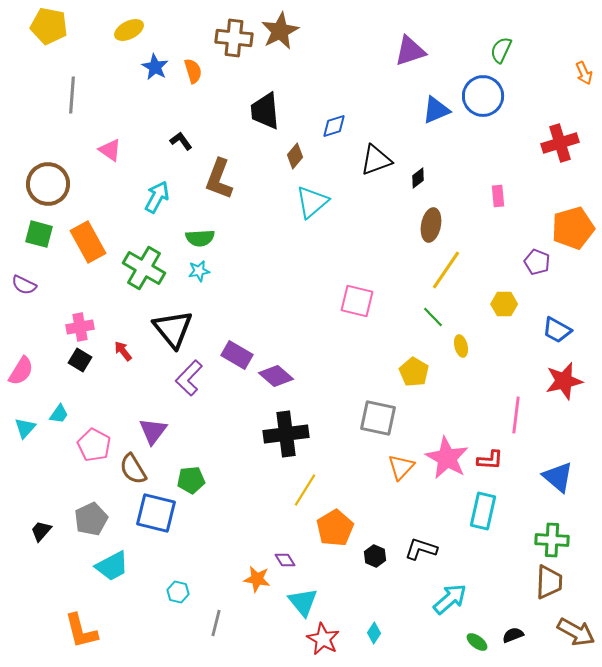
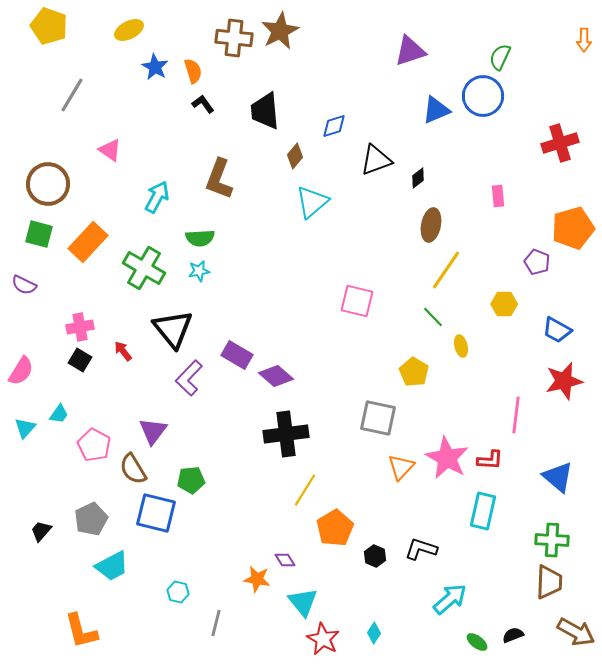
yellow pentagon at (49, 26): rotated 9 degrees clockwise
green semicircle at (501, 50): moved 1 px left, 7 px down
orange arrow at (584, 73): moved 33 px up; rotated 25 degrees clockwise
gray line at (72, 95): rotated 27 degrees clockwise
black L-shape at (181, 141): moved 22 px right, 37 px up
orange rectangle at (88, 242): rotated 72 degrees clockwise
